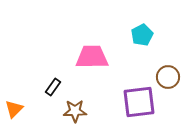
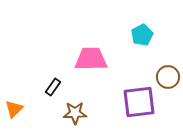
pink trapezoid: moved 1 px left, 2 px down
brown star: moved 2 px down
